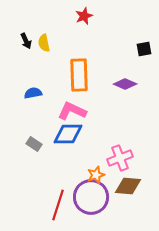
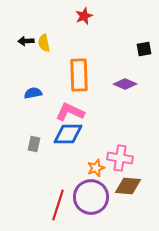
black arrow: rotated 112 degrees clockwise
pink L-shape: moved 2 px left, 1 px down
gray rectangle: rotated 70 degrees clockwise
pink cross: rotated 30 degrees clockwise
orange star: moved 7 px up
